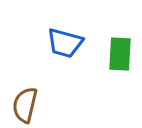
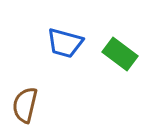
green rectangle: rotated 56 degrees counterclockwise
